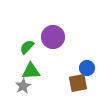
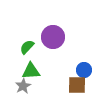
blue circle: moved 3 px left, 2 px down
brown square: moved 1 px left, 2 px down; rotated 12 degrees clockwise
